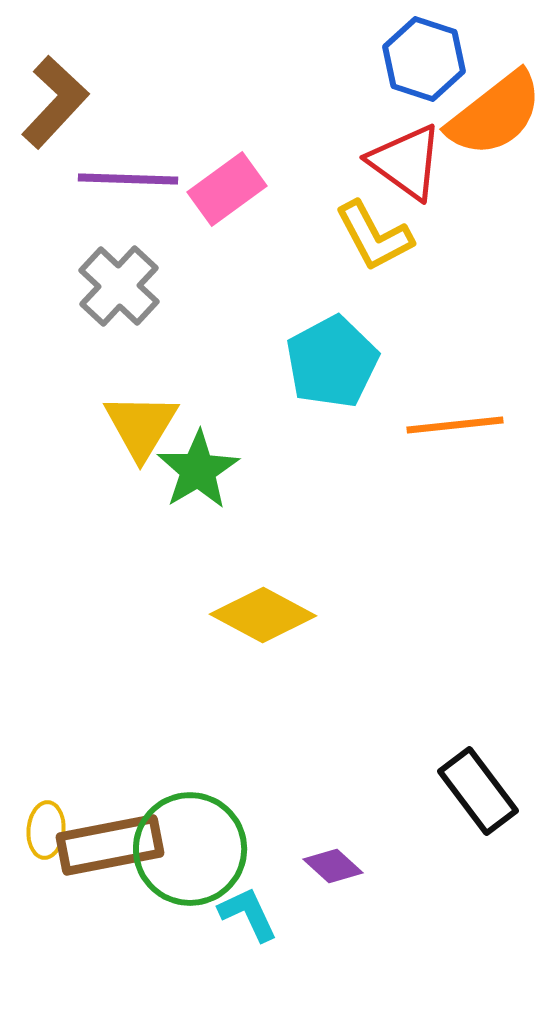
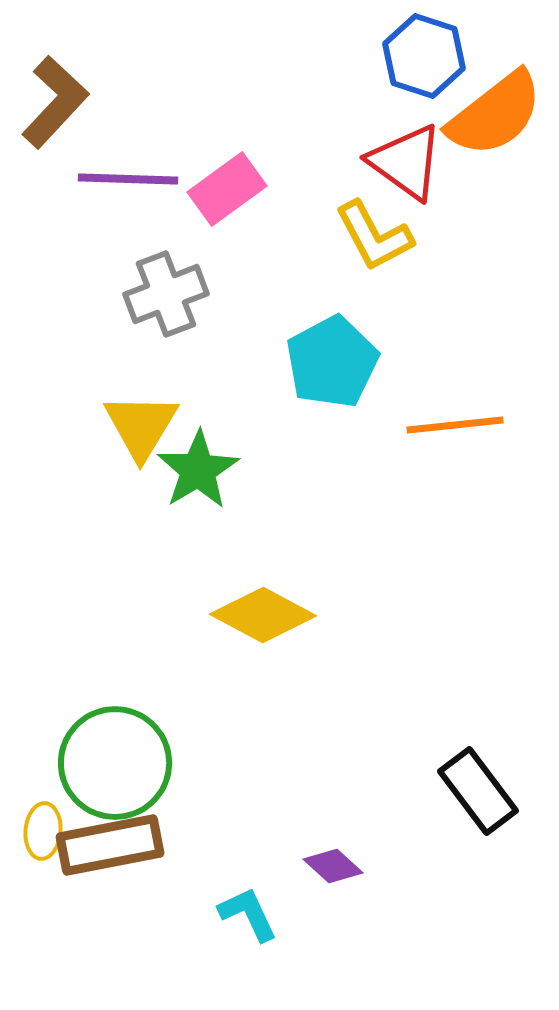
blue hexagon: moved 3 px up
gray cross: moved 47 px right, 8 px down; rotated 26 degrees clockwise
yellow ellipse: moved 3 px left, 1 px down
green circle: moved 75 px left, 86 px up
